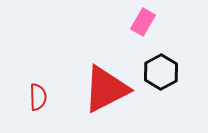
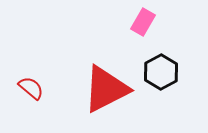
red semicircle: moved 7 px left, 9 px up; rotated 48 degrees counterclockwise
